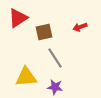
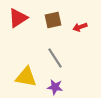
brown square: moved 9 px right, 12 px up
yellow triangle: rotated 15 degrees clockwise
